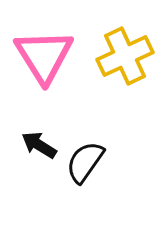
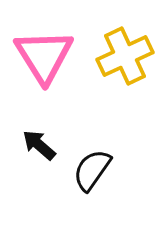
black arrow: rotated 9 degrees clockwise
black semicircle: moved 7 px right, 8 px down
